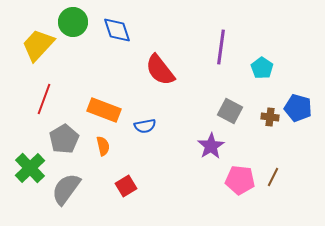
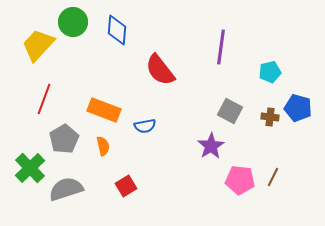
blue diamond: rotated 24 degrees clockwise
cyan pentagon: moved 8 px right, 4 px down; rotated 25 degrees clockwise
gray semicircle: rotated 36 degrees clockwise
